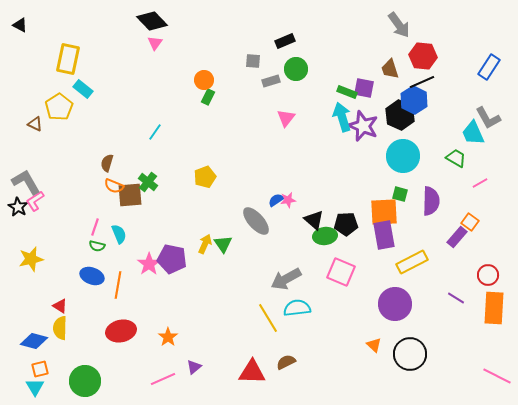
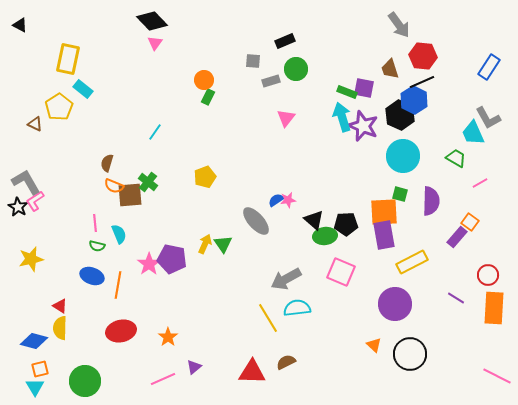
pink line at (95, 227): moved 4 px up; rotated 24 degrees counterclockwise
